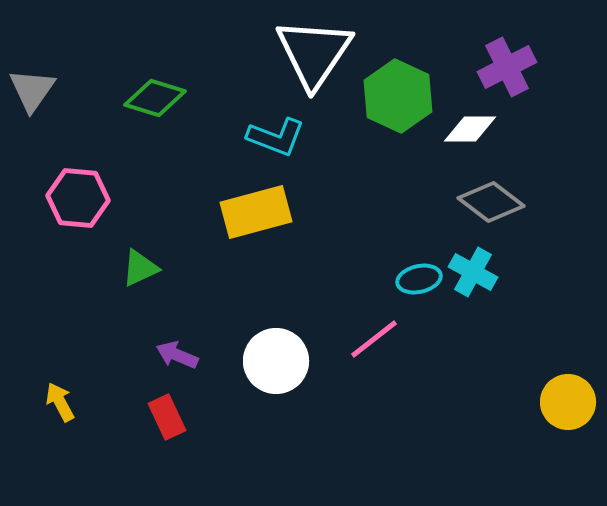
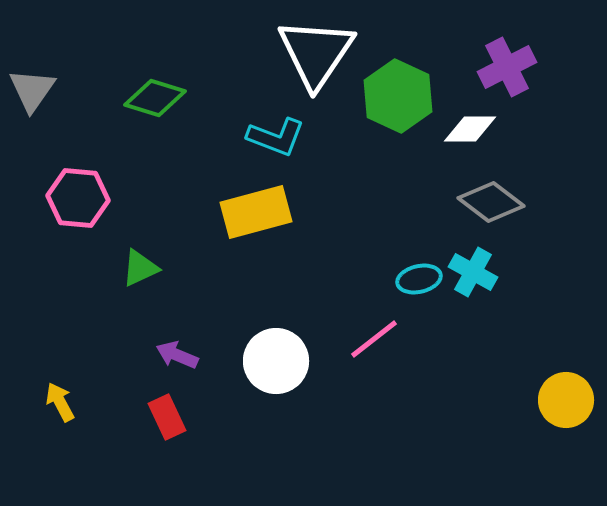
white triangle: moved 2 px right
yellow circle: moved 2 px left, 2 px up
